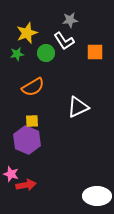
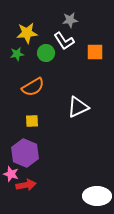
yellow star: rotated 15 degrees clockwise
purple hexagon: moved 2 px left, 13 px down
